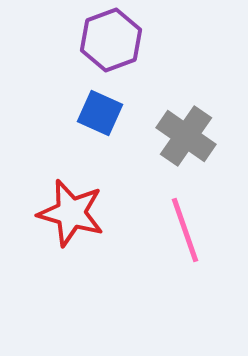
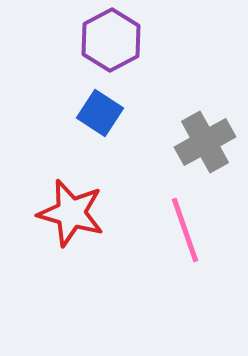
purple hexagon: rotated 8 degrees counterclockwise
blue square: rotated 9 degrees clockwise
gray cross: moved 19 px right, 6 px down; rotated 26 degrees clockwise
